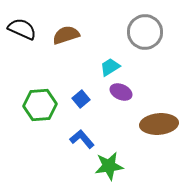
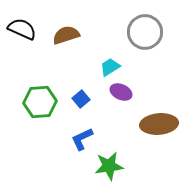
green hexagon: moved 3 px up
blue L-shape: rotated 75 degrees counterclockwise
